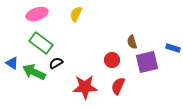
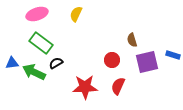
brown semicircle: moved 2 px up
blue rectangle: moved 7 px down
blue triangle: rotated 40 degrees counterclockwise
